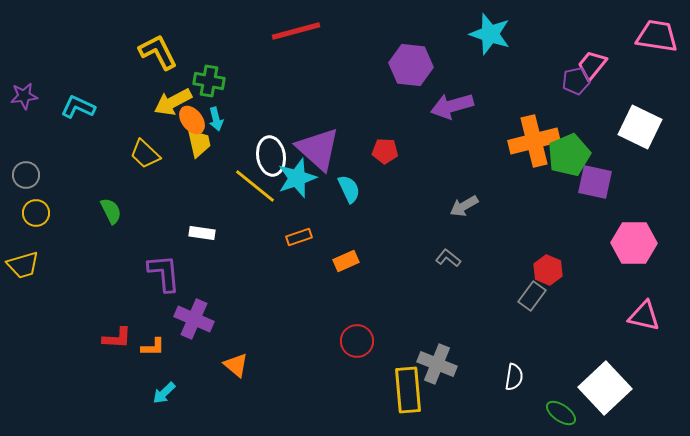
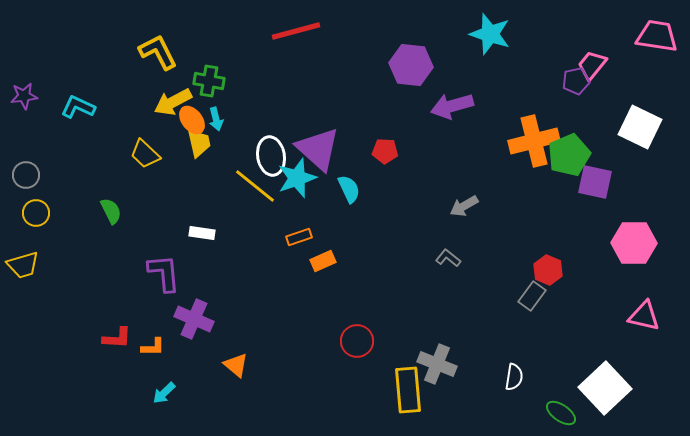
orange rectangle at (346, 261): moved 23 px left
